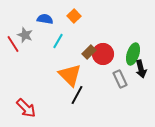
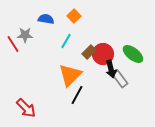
blue semicircle: moved 1 px right
gray star: rotated 21 degrees counterclockwise
cyan line: moved 8 px right
green ellipse: rotated 70 degrees counterclockwise
black arrow: moved 30 px left
orange triangle: rotated 30 degrees clockwise
gray rectangle: rotated 12 degrees counterclockwise
